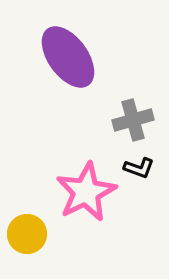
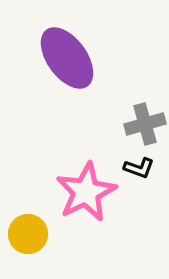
purple ellipse: moved 1 px left, 1 px down
gray cross: moved 12 px right, 4 px down
yellow circle: moved 1 px right
